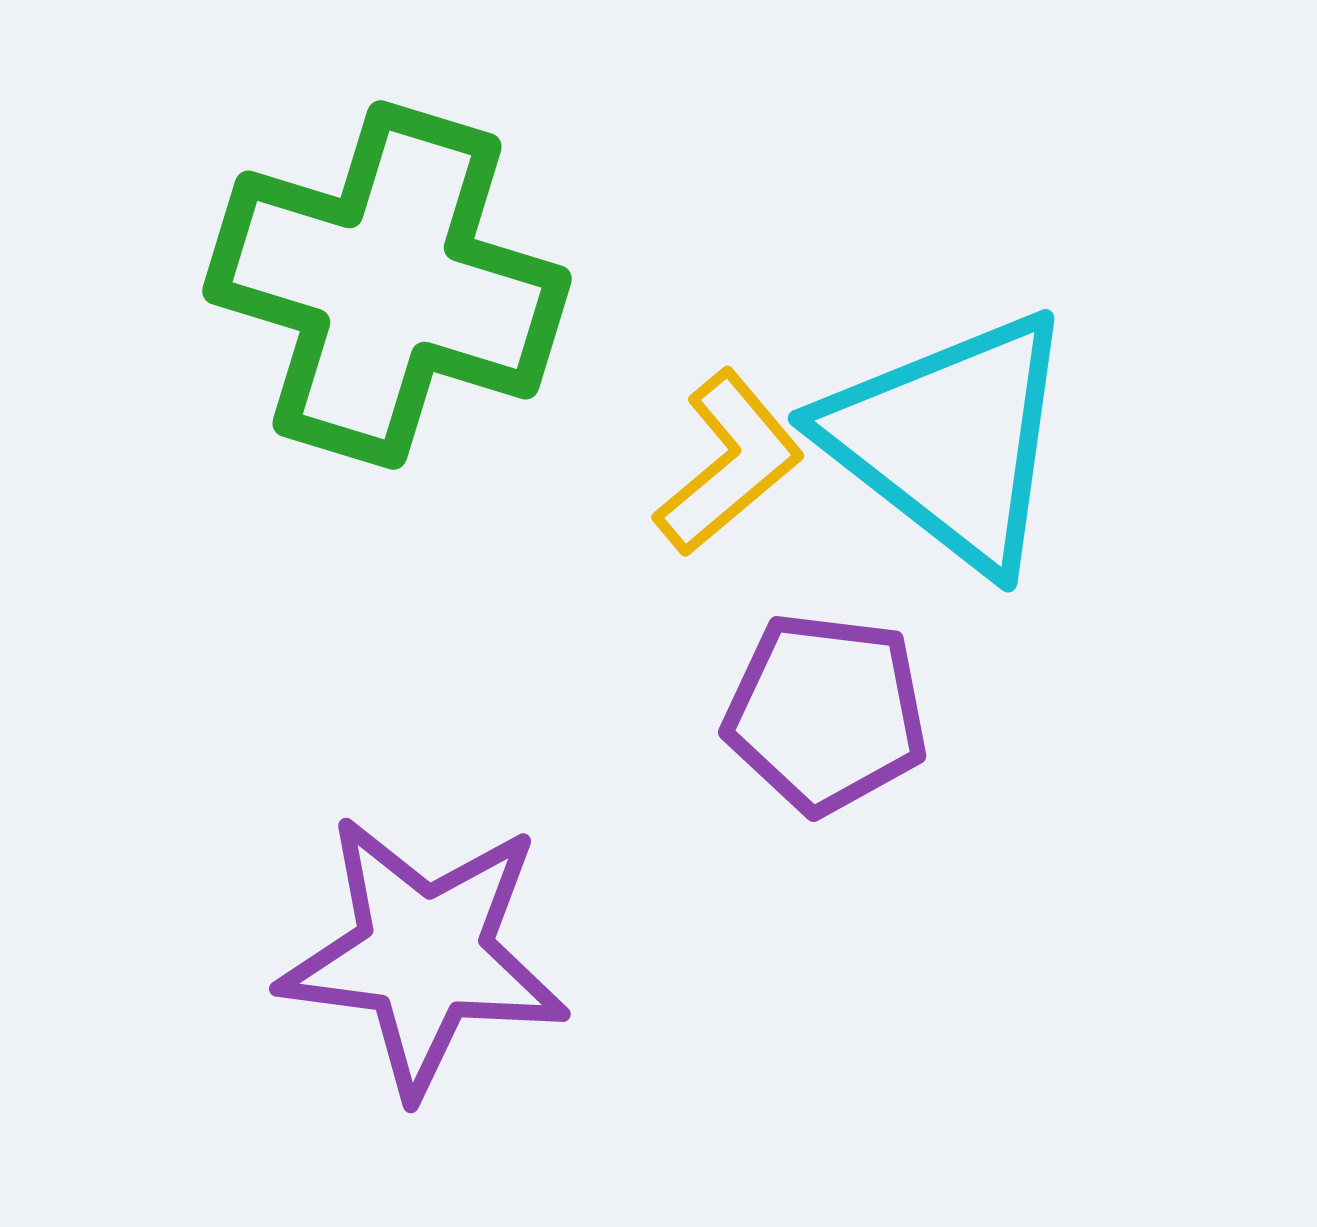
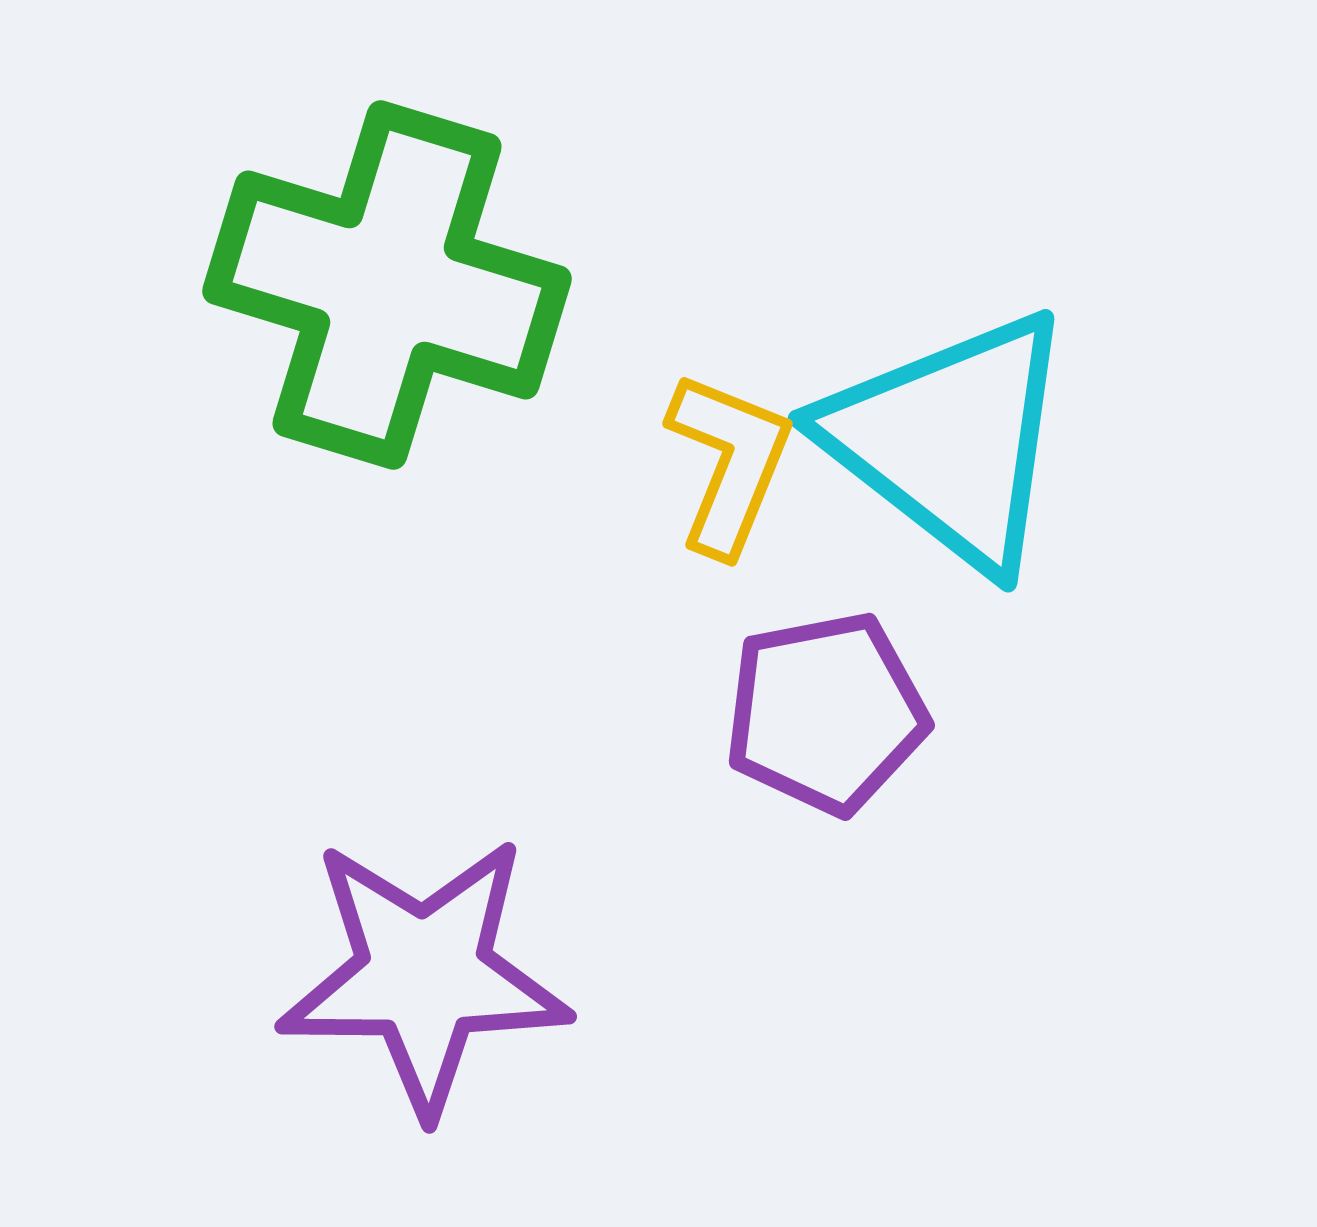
yellow L-shape: rotated 28 degrees counterclockwise
purple pentagon: rotated 18 degrees counterclockwise
purple star: moved 20 px down; rotated 7 degrees counterclockwise
